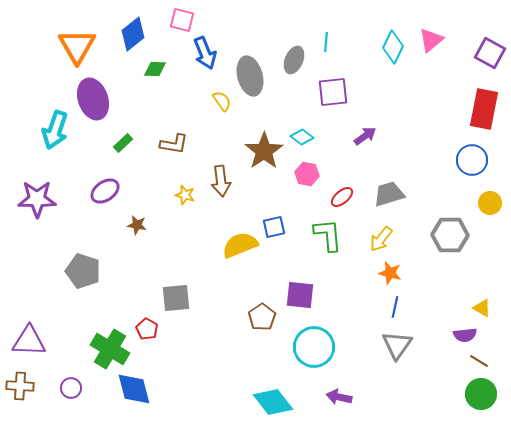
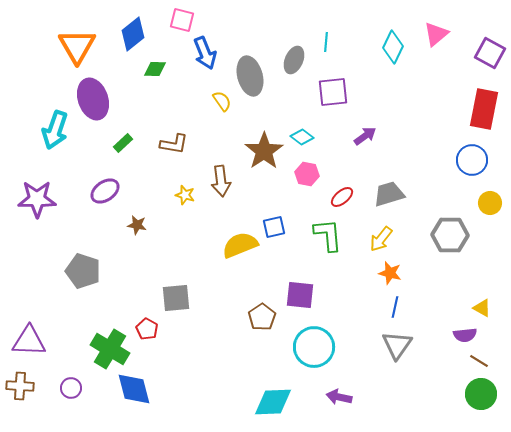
pink triangle at (431, 40): moved 5 px right, 6 px up
cyan diamond at (273, 402): rotated 54 degrees counterclockwise
